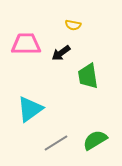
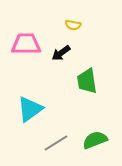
green trapezoid: moved 1 px left, 5 px down
green semicircle: rotated 10 degrees clockwise
